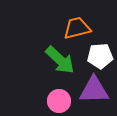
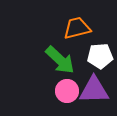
pink circle: moved 8 px right, 10 px up
